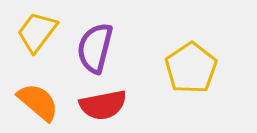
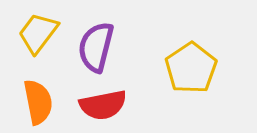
yellow trapezoid: moved 1 px right, 1 px down
purple semicircle: moved 1 px right, 1 px up
orange semicircle: rotated 39 degrees clockwise
